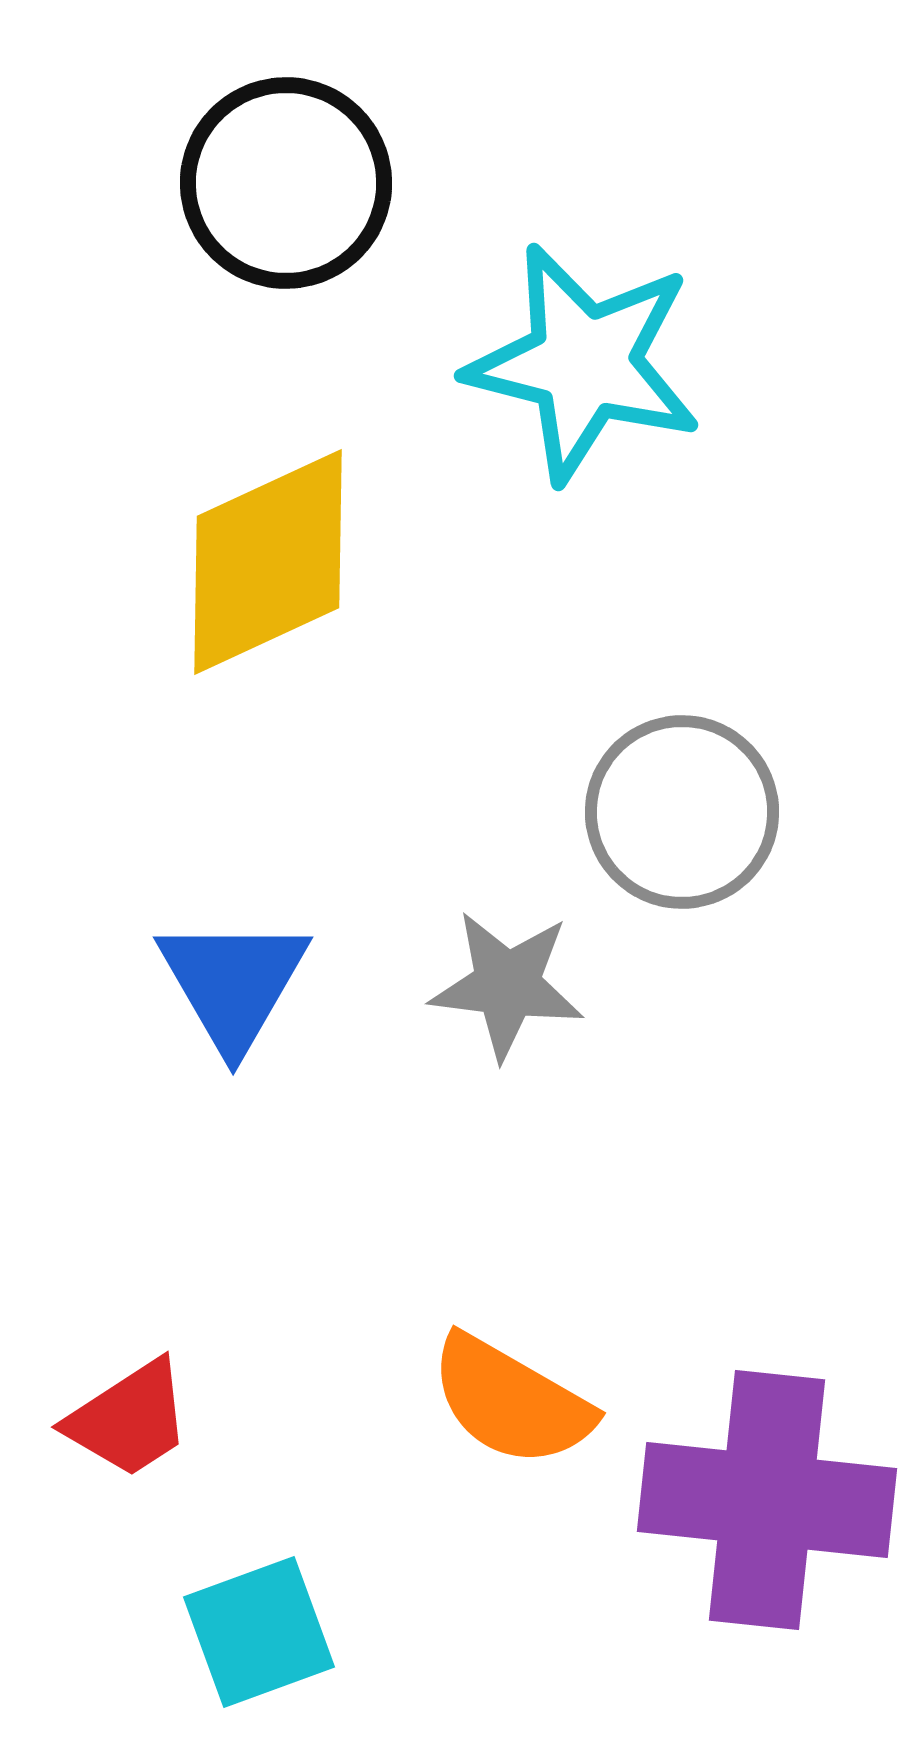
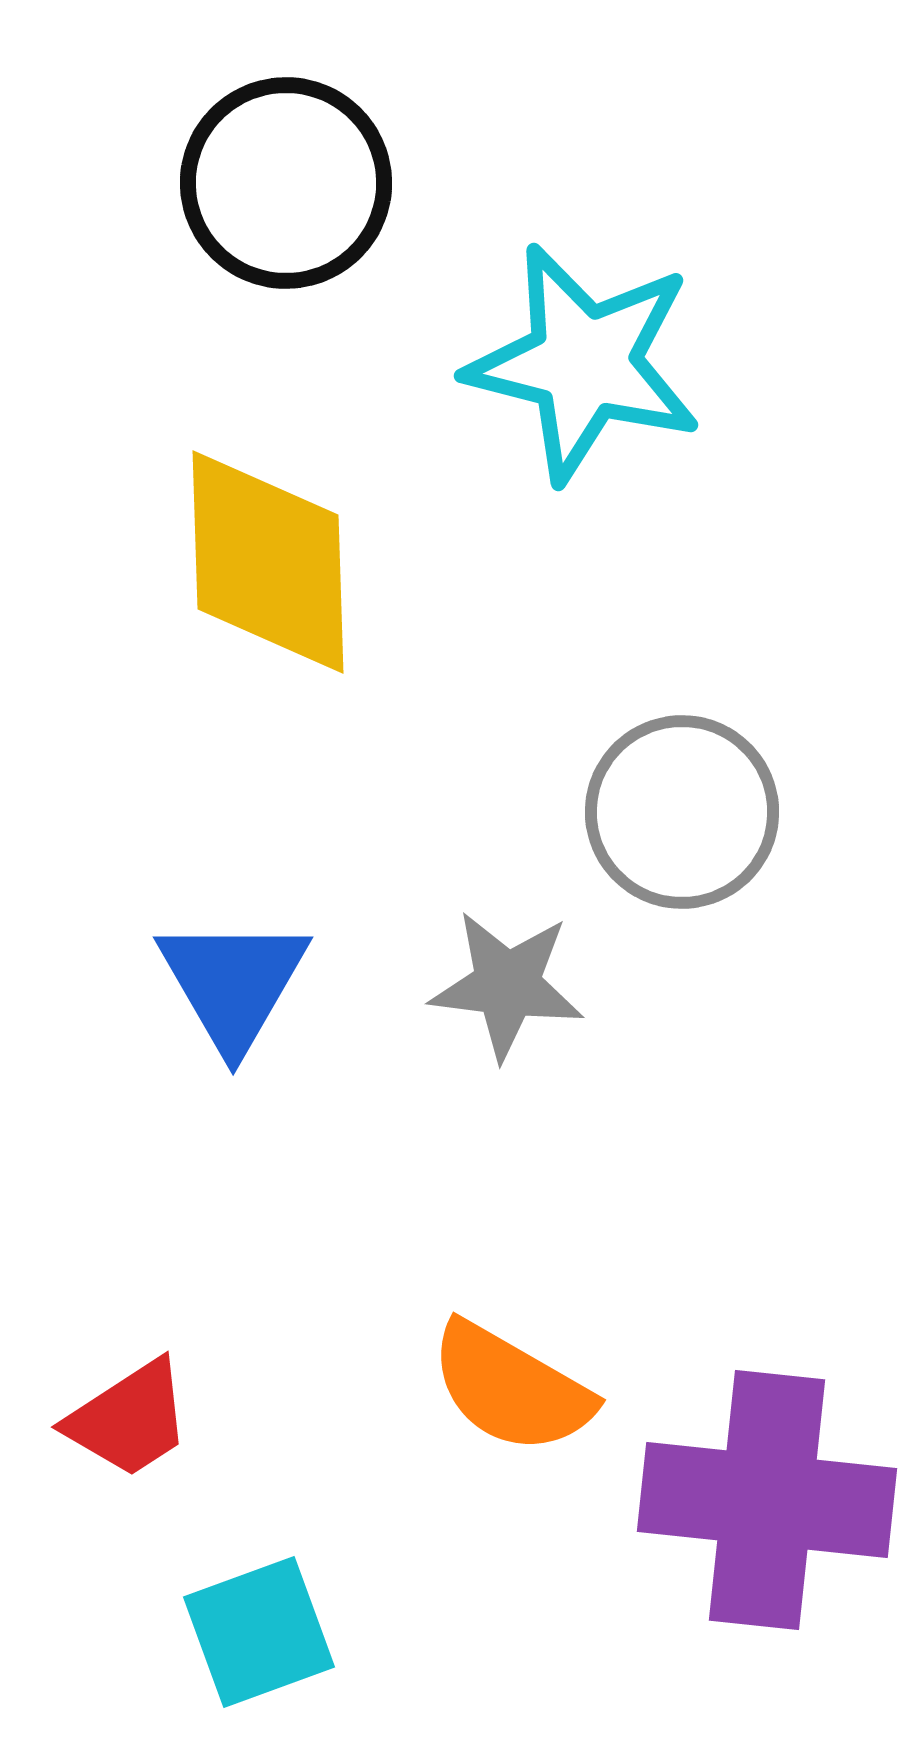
yellow diamond: rotated 67 degrees counterclockwise
orange semicircle: moved 13 px up
